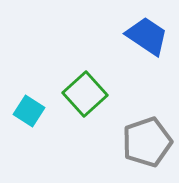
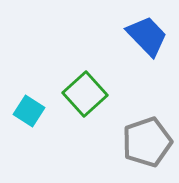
blue trapezoid: rotated 12 degrees clockwise
